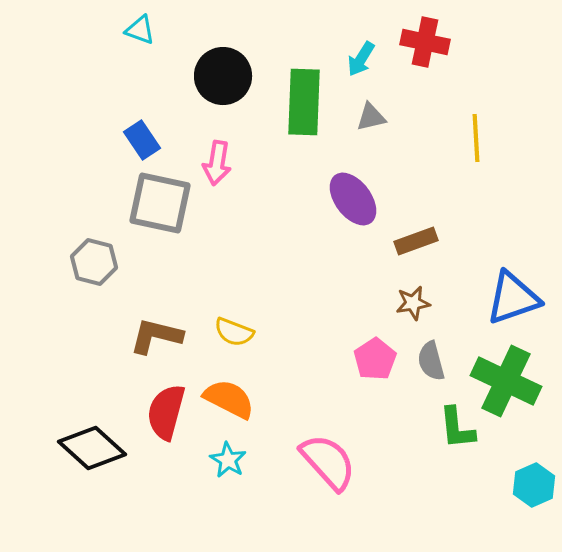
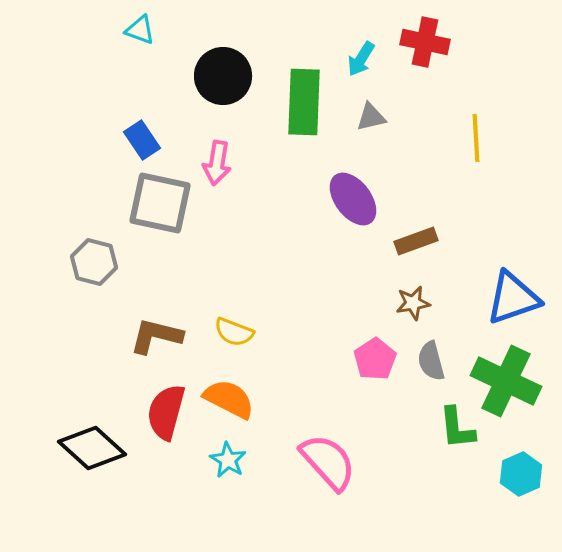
cyan hexagon: moved 13 px left, 11 px up
